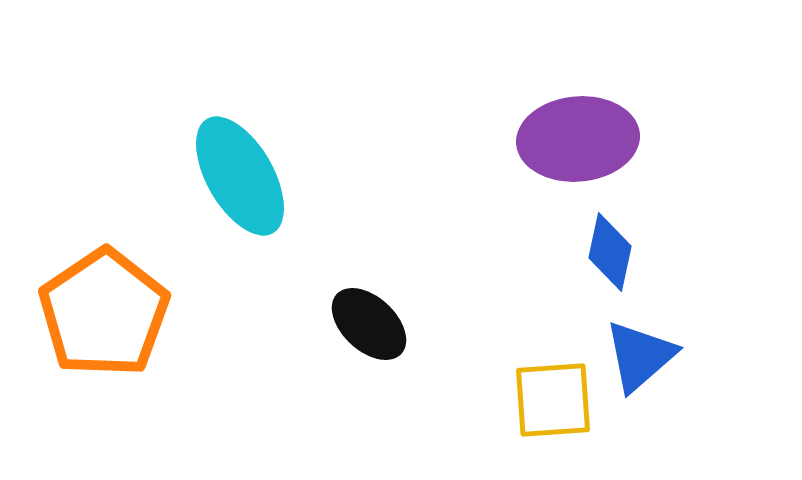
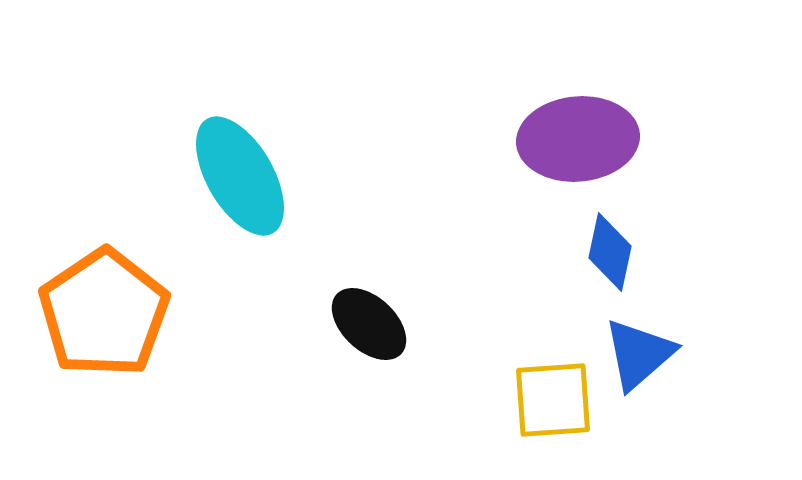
blue triangle: moved 1 px left, 2 px up
